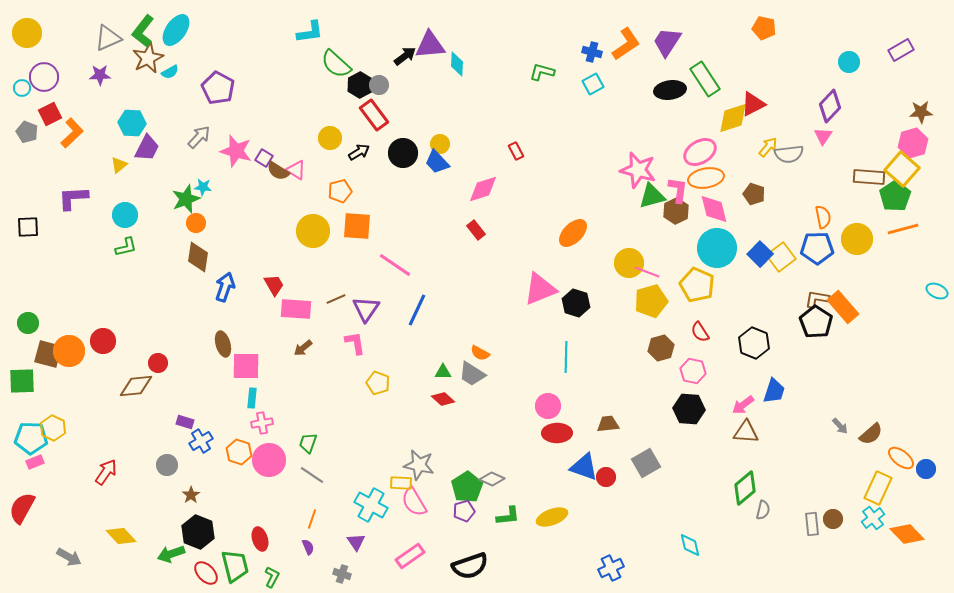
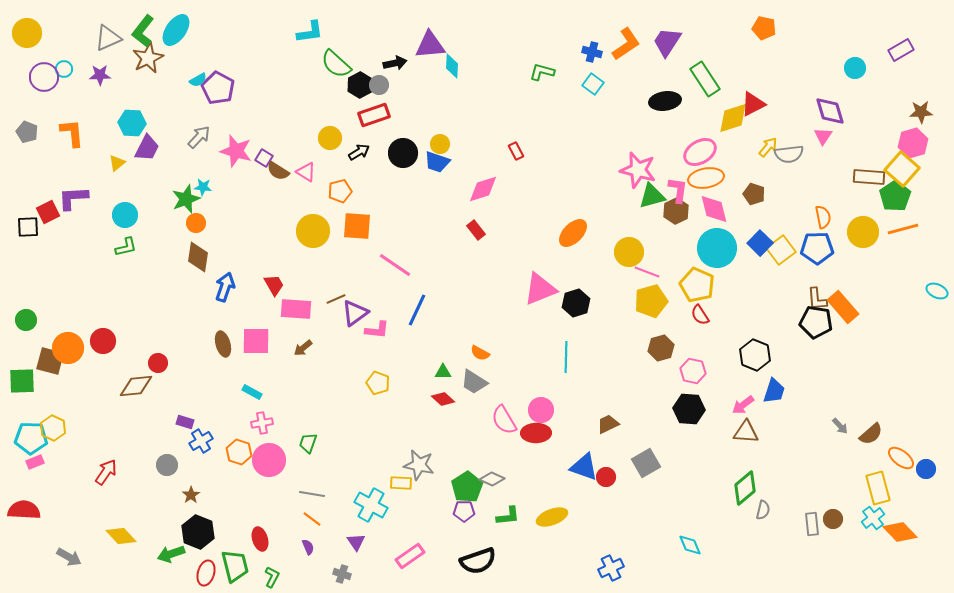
black arrow at (405, 56): moved 10 px left, 7 px down; rotated 25 degrees clockwise
cyan circle at (849, 62): moved 6 px right, 6 px down
cyan diamond at (457, 64): moved 5 px left, 2 px down
cyan semicircle at (170, 72): moved 28 px right, 8 px down
cyan square at (593, 84): rotated 25 degrees counterclockwise
cyan circle at (22, 88): moved 42 px right, 19 px up
black ellipse at (670, 90): moved 5 px left, 11 px down
purple diamond at (830, 106): moved 5 px down; rotated 60 degrees counterclockwise
red square at (50, 114): moved 2 px left, 98 px down
red rectangle at (374, 115): rotated 72 degrees counterclockwise
orange L-shape at (72, 133): rotated 52 degrees counterclockwise
blue trapezoid at (437, 162): rotated 28 degrees counterclockwise
yellow triangle at (119, 165): moved 2 px left, 2 px up
pink triangle at (296, 170): moved 10 px right, 2 px down
yellow circle at (857, 239): moved 6 px right, 7 px up
blue square at (760, 254): moved 11 px up
yellow square at (781, 257): moved 7 px up
yellow circle at (629, 263): moved 11 px up
brown L-shape at (817, 299): rotated 105 degrees counterclockwise
black hexagon at (576, 303): rotated 24 degrees clockwise
purple triangle at (366, 309): moved 11 px left, 4 px down; rotated 20 degrees clockwise
black pentagon at (816, 322): rotated 24 degrees counterclockwise
green circle at (28, 323): moved 2 px left, 3 px up
red semicircle at (700, 332): moved 17 px up
pink L-shape at (355, 343): moved 22 px right, 13 px up; rotated 105 degrees clockwise
black hexagon at (754, 343): moved 1 px right, 12 px down
orange circle at (69, 351): moved 1 px left, 3 px up
brown square at (48, 354): moved 2 px right, 7 px down
pink square at (246, 366): moved 10 px right, 25 px up
gray trapezoid at (472, 374): moved 2 px right, 8 px down
cyan rectangle at (252, 398): moved 6 px up; rotated 66 degrees counterclockwise
pink circle at (548, 406): moved 7 px left, 4 px down
brown trapezoid at (608, 424): rotated 20 degrees counterclockwise
red ellipse at (557, 433): moved 21 px left
gray line at (312, 475): moved 19 px down; rotated 25 degrees counterclockwise
yellow rectangle at (878, 488): rotated 40 degrees counterclockwise
pink semicircle at (414, 502): moved 90 px right, 82 px up
red semicircle at (22, 508): moved 2 px right, 2 px down; rotated 64 degrees clockwise
purple pentagon at (464, 511): rotated 15 degrees clockwise
orange line at (312, 519): rotated 72 degrees counterclockwise
orange diamond at (907, 534): moved 7 px left, 2 px up
cyan diamond at (690, 545): rotated 10 degrees counterclockwise
black semicircle at (470, 566): moved 8 px right, 5 px up
red ellipse at (206, 573): rotated 60 degrees clockwise
